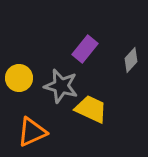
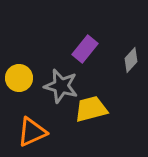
yellow trapezoid: rotated 40 degrees counterclockwise
